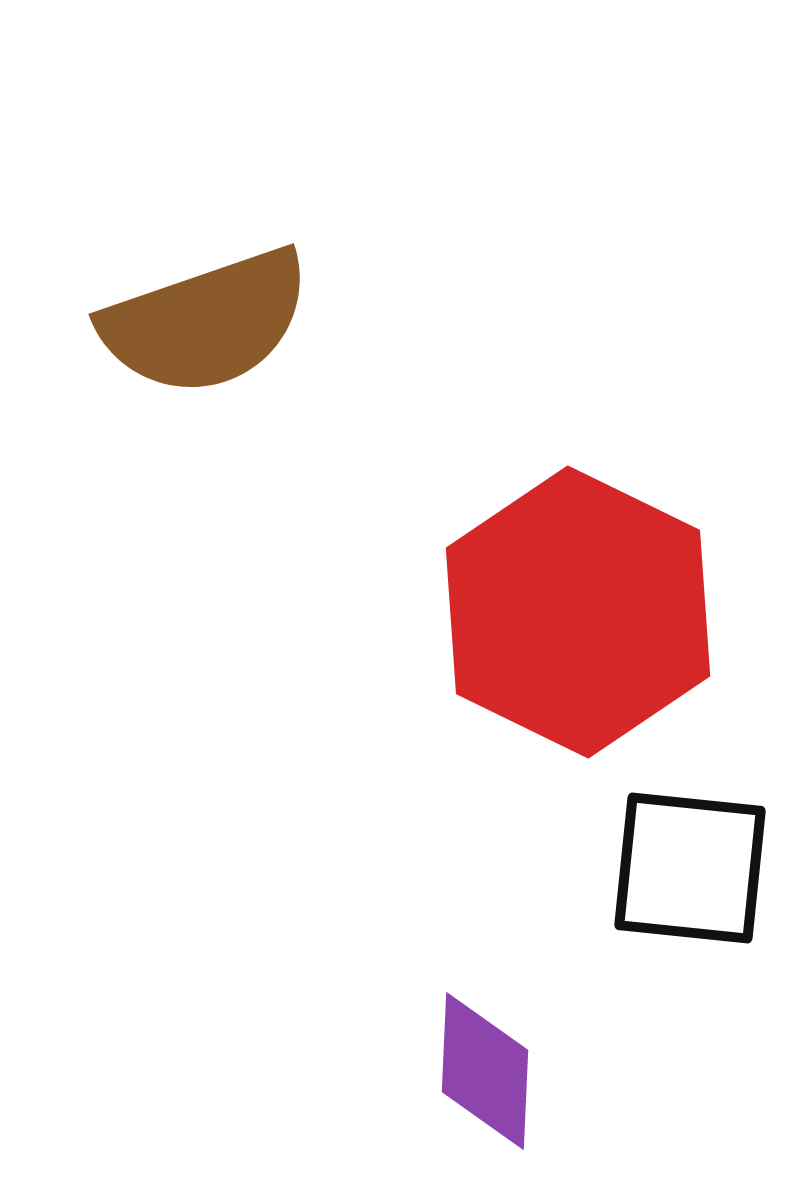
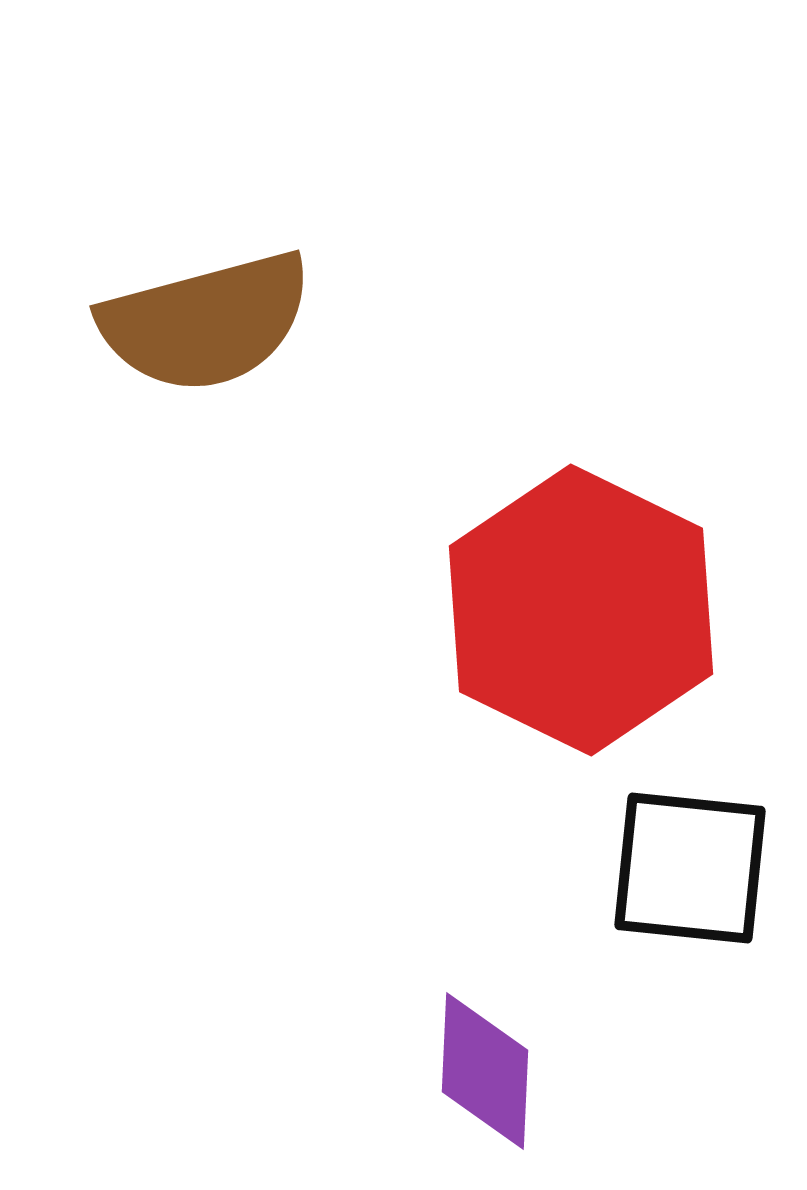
brown semicircle: rotated 4 degrees clockwise
red hexagon: moved 3 px right, 2 px up
